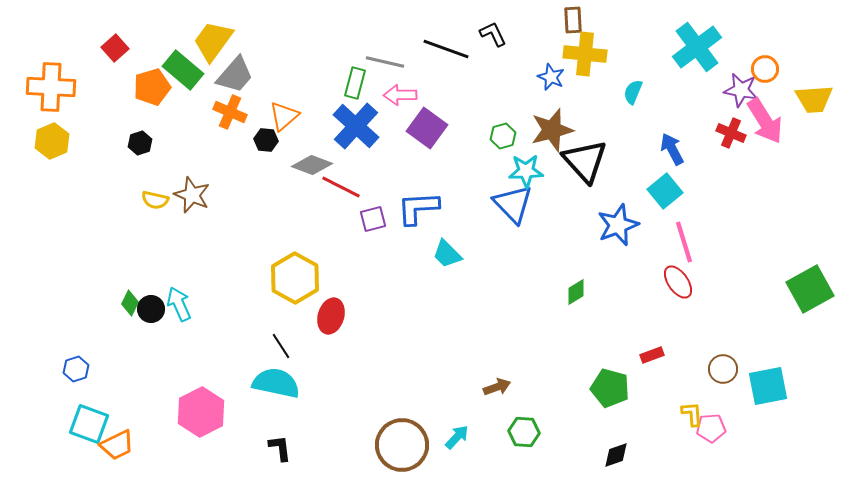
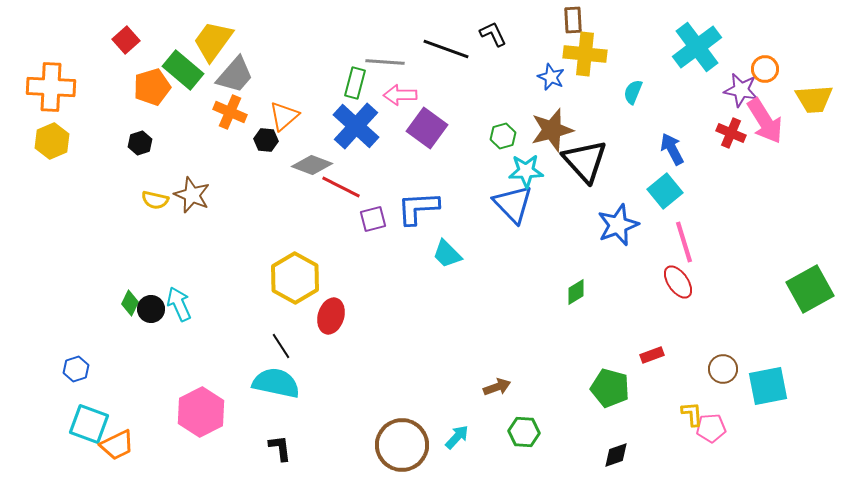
red square at (115, 48): moved 11 px right, 8 px up
gray line at (385, 62): rotated 9 degrees counterclockwise
